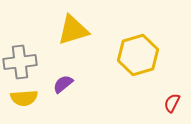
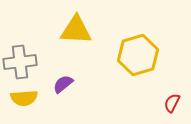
yellow triangle: moved 3 px right; rotated 20 degrees clockwise
